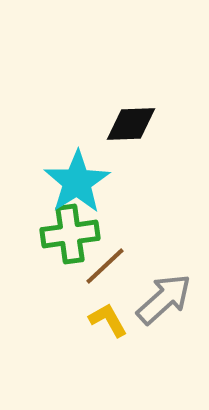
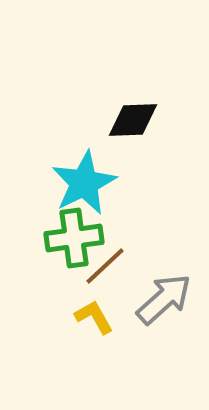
black diamond: moved 2 px right, 4 px up
cyan star: moved 7 px right, 1 px down; rotated 6 degrees clockwise
green cross: moved 4 px right, 4 px down
yellow L-shape: moved 14 px left, 3 px up
